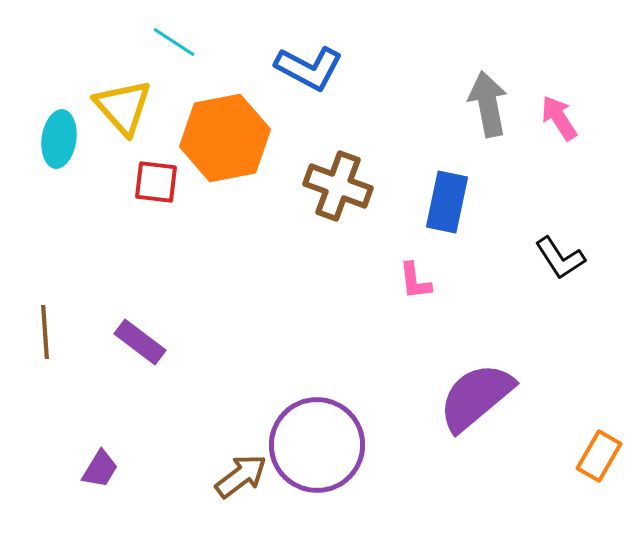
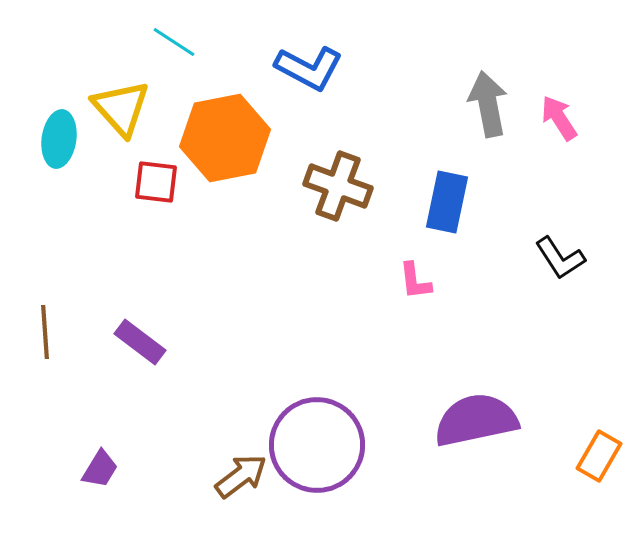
yellow triangle: moved 2 px left, 1 px down
purple semicircle: moved 23 px down; rotated 28 degrees clockwise
